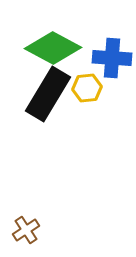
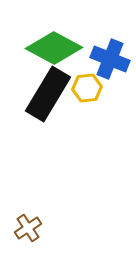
green diamond: moved 1 px right
blue cross: moved 2 px left, 1 px down; rotated 18 degrees clockwise
brown cross: moved 2 px right, 2 px up
